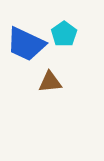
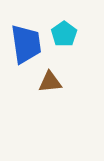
blue trapezoid: rotated 123 degrees counterclockwise
